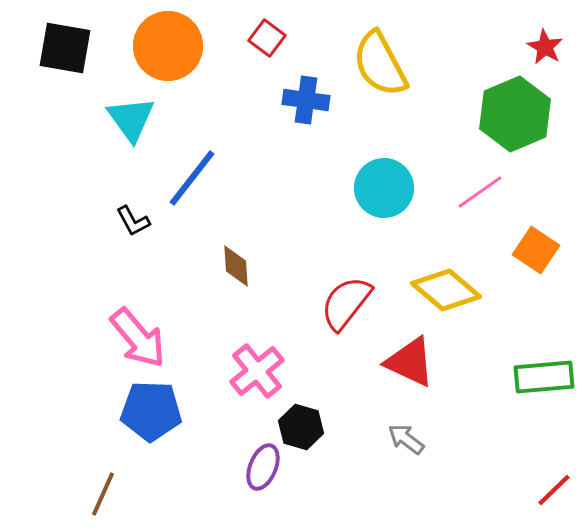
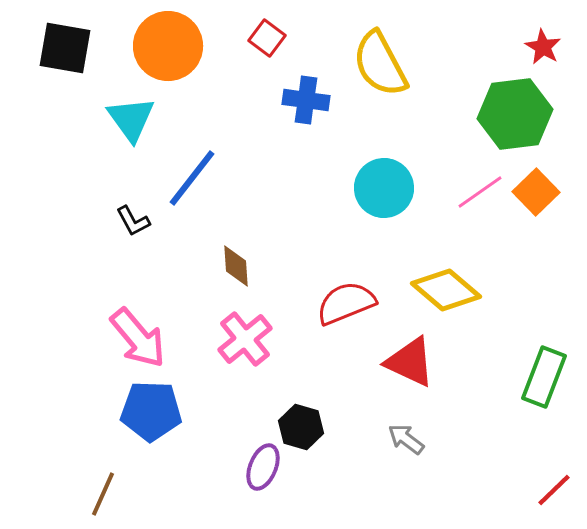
red star: moved 2 px left
green hexagon: rotated 16 degrees clockwise
orange square: moved 58 px up; rotated 12 degrees clockwise
red semicircle: rotated 30 degrees clockwise
pink cross: moved 12 px left, 32 px up
green rectangle: rotated 64 degrees counterclockwise
